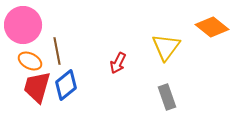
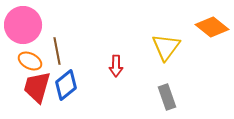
red arrow: moved 2 px left, 3 px down; rotated 25 degrees counterclockwise
